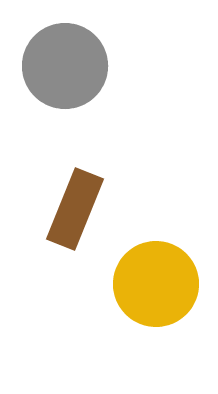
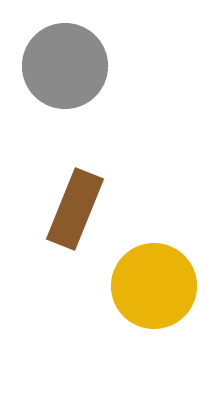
yellow circle: moved 2 px left, 2 px down
